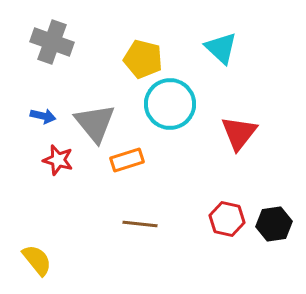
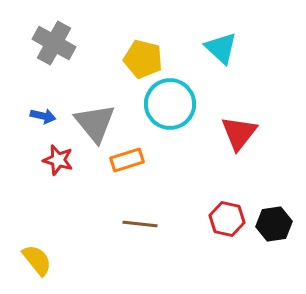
gray cross: moved 2 px right, 1 px down; rotated 9 degrees clockwise
